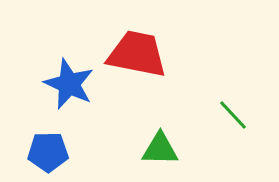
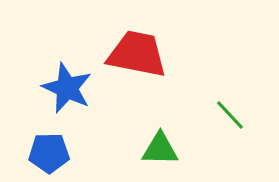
blue star: moved 2 px left, 4 px down
green line: moved 3 px left
blue pentagon: moved 1 px right, 1 px down
